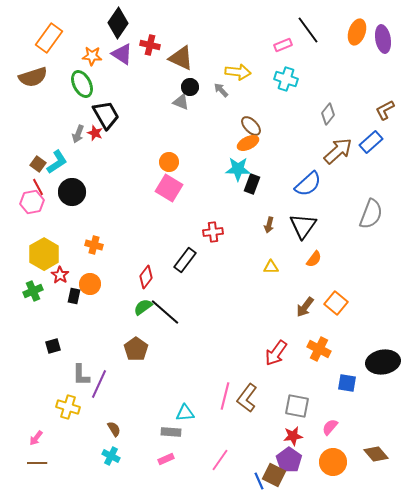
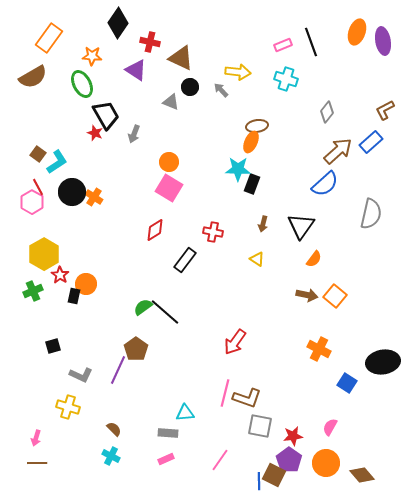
black line at (308, 30): moved 3 px right, 12 px down; rotated 16 degrees clockwise
purple ellipse at (383, 39): moved 2 px down
red cross at (150, 45): moved 3 px up
purple triangle at (122, 54): moved 14 px right, 16 px down
brown semicircle at (33, 77): rotated 12 degrees counterclockwise
gray triangle at (181, 102): moved 10 px left
gray diamond at (328, 114): moved 1 px left, 2 px up
brown ellipse at (251, 126): moved 6 px right; rotated 55 degrees counterclockwise
gray arrow at (78, 134): moved 56 px right
orange ellipse at (248, 143): moved 3 px right, 1 px up; rotated 40 degrees counterclockwise
brown square at (38, 164): moved 10 px up
blue semicircle at (308, 184): moved 17 px right
pink hexagon at (32, 202): rotated 20 degrees counterclockwise
gray semicircle at (371, 214): rotated 8 degrees counterclockwise
brown arrow at (269, 225): moved 6 px left, 1 px up
black triangle at (303, 226): moved 2 px left
red cross at (213, 232): rotated 18 degrees clockwise
orange cross at (94, 245): moved 48 px up; rotated 18 degrees clockwise
yellow triangle at (271, 267): moved 14 px left, 8 px up; rotated 35 degrees clockwise
red diamond at (146, 277): moved 9 px right, 47 px up; rotated 20 degrees clockwise
orange circle at (90, 284): moved 4 px left
orange square at (336, 303): moved 1 px left, 7 px up
brown arrow at (305, 307): moved 2 px right, 12 px up; rotated 115 degrees counterclockwise
red arrow at (276, 353): moved 41 px left, 11 px up
gray L-shape at (81, 375): rotated 65 degrees counterclockwise
blue square at (347, 383): rotated 24 degrees clockwise
purple line at (99, 384): moved 19 px right, 14 px up
pink line at (225, 396): moved 3 px up
brown L-shape at (247, 398): rotated 108 degrees counterclockwise
gray square at (297, 406): moved 37 px left, 20 px down
pink semicircle at (330, 427): rotated 12 degrees counterclockwise
brown semicircle at (114, 429): rotated 14 degrees counterclockwise
gray rectangle at (171, 432): moved 3 px left, 1 px down
pink arrow at (36, 438): rotated 21 degrees counterclockwise
brown diamond at (376, 454): moved 14 px left, 21 px down
orange circle at (333, 462): moved 7 px left, 1 px down
blue line at (259, 481): rotated 24 degrees clockwise
